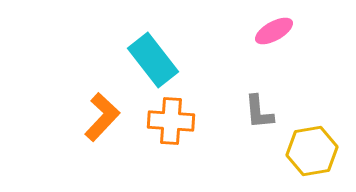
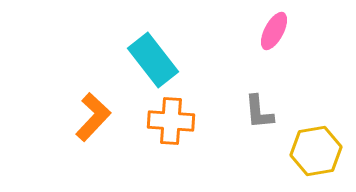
pink ellipse: rotated 33 degrees counterclockwise
orange L-shape: moved 9 px left
yellow hexagon: moved 4 px right
